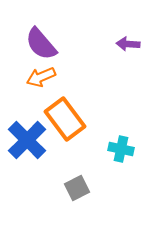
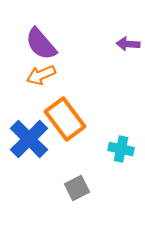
orange arrow: moved 2 px up
blue cross: moved 2 px right, 1 px up
